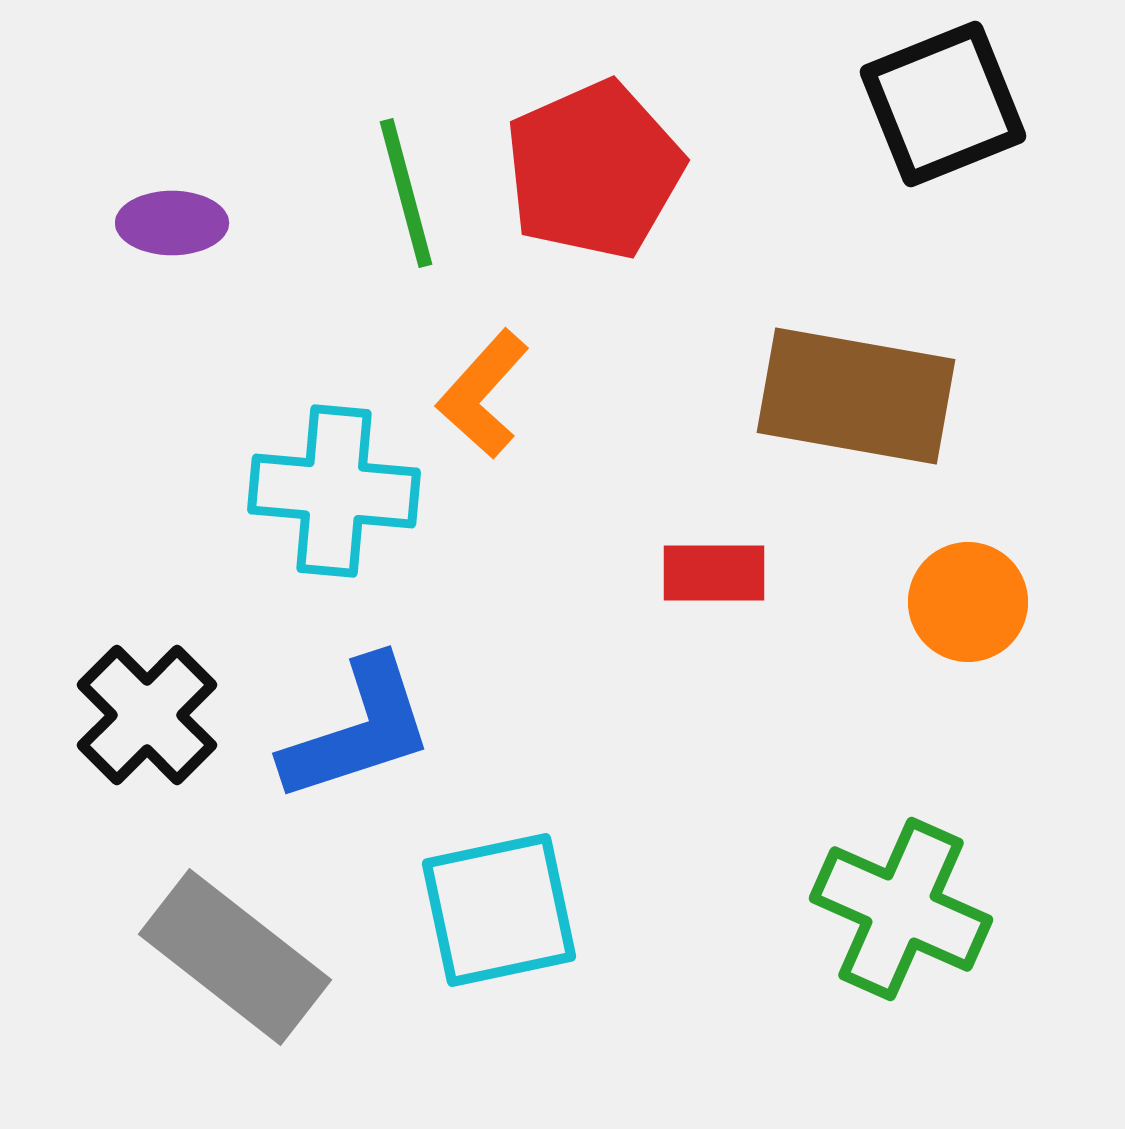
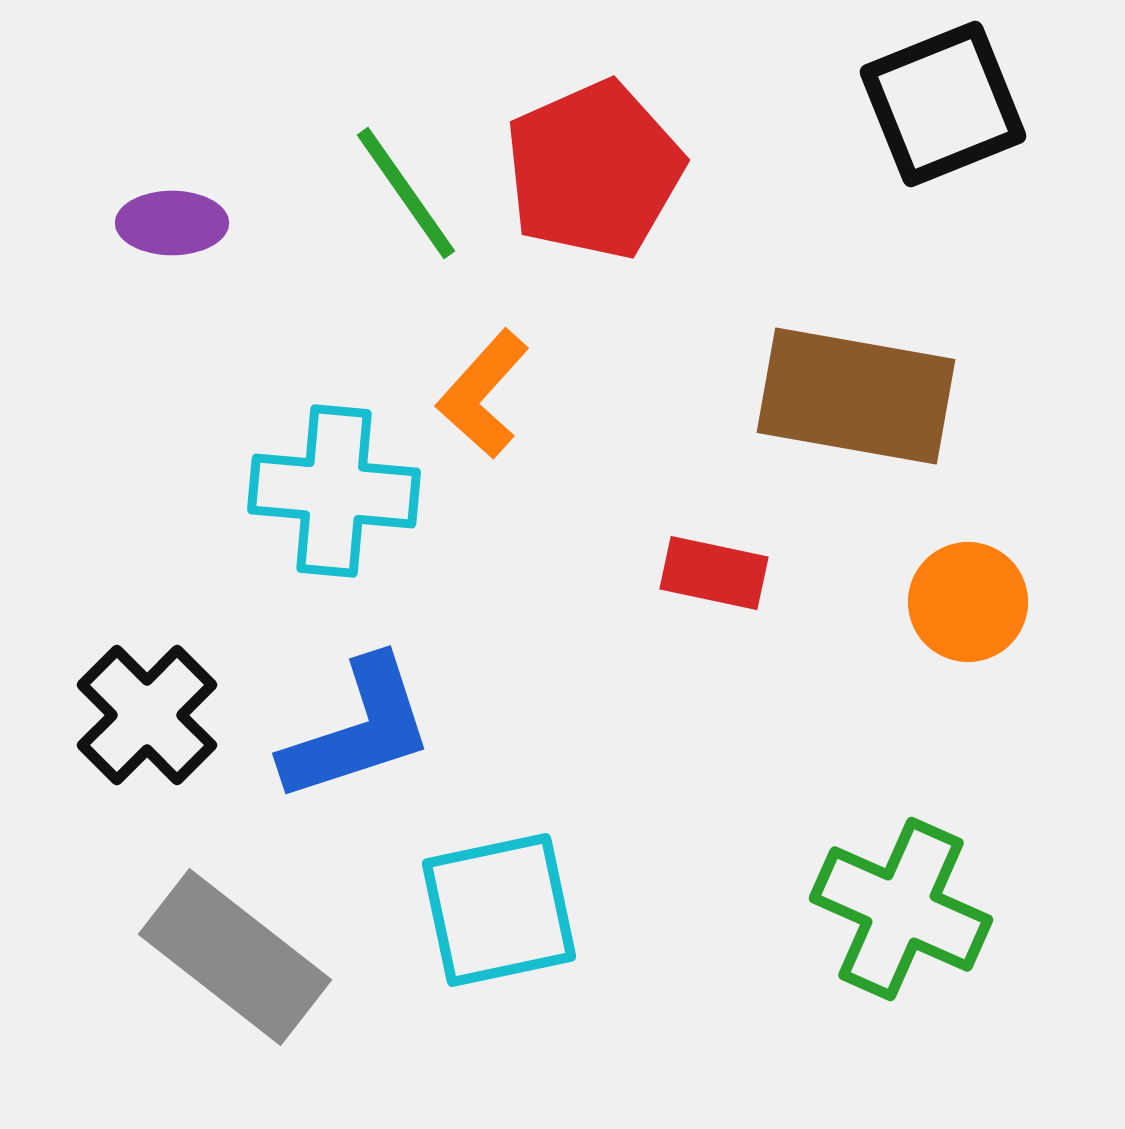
green line: rotated 20 degrees counterclockwise
red rectangle: rotated 12 degrees clockwise
